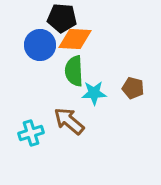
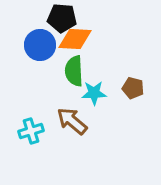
brown arrow: moved 3 px right
cyan cross: moved 2 px up
